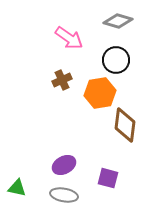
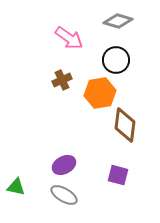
purple square: moved 10 px right, 3 px up
green triangle: moved 1 px left, 1 px up
gray ellipse: rotated 20 degrees clockwise
